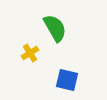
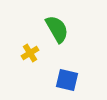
green semicircle: moved 2 px right, 1 px down
